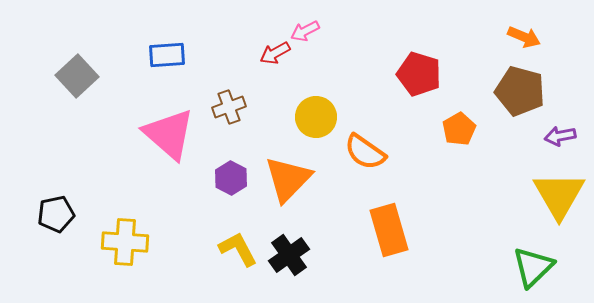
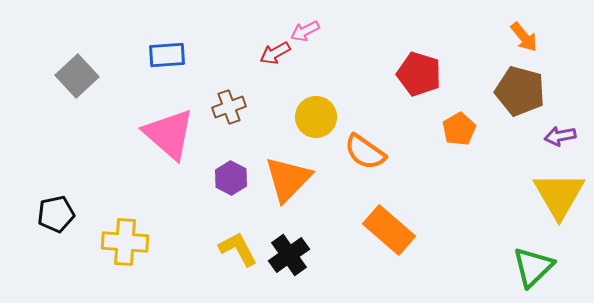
orange arrow: rotated 28 degrees clockwise
orange rectangle: rotated 33 degrees counterclockwise
